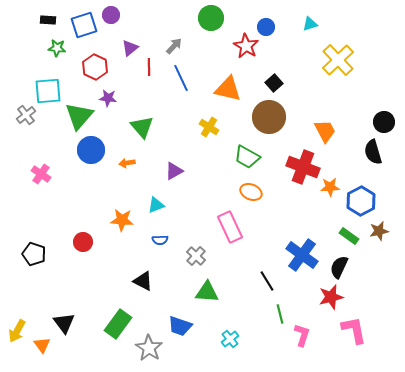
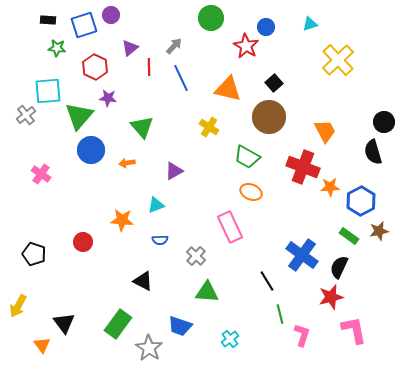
yellow arrow at (17, 331): moved 1 px right, 25 px up
